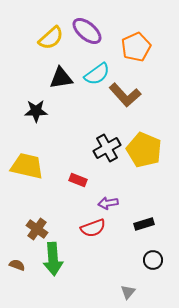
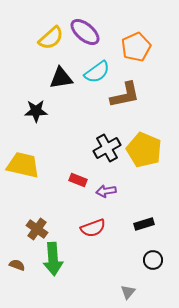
purple ellipse: moved 2 px left, 1 px down
cyan semicircle: moved 2 px up
brown L-shape: rotated 60 degrees counterclockwise
yellow trapezoid: moved 4 px left, 1 px up
purple arrow: moved 2 px left, 12 px up
